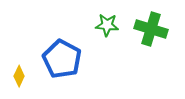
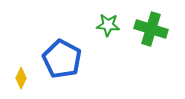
green star: moved 1 px right
yellow diamond: moved 2 px right, 2 px down
